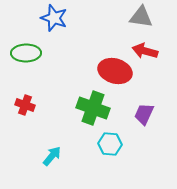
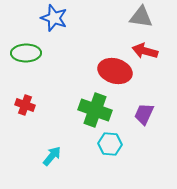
green cross: moved 2 px right, 2 px down
